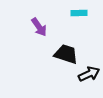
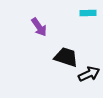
cyan rectangle: moved 9 px right
black trapezoid: moved 3 px down
